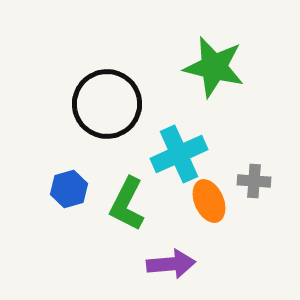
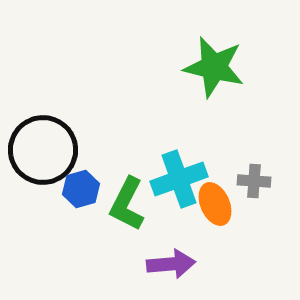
black circle: moved 64 px left, 46 px down
cyan cross: moved 25 px down; rotated 4 degrees clockwise
blue hexagon: moved 12 px right
orange ellipse: moved 6 px right, 3 px down
